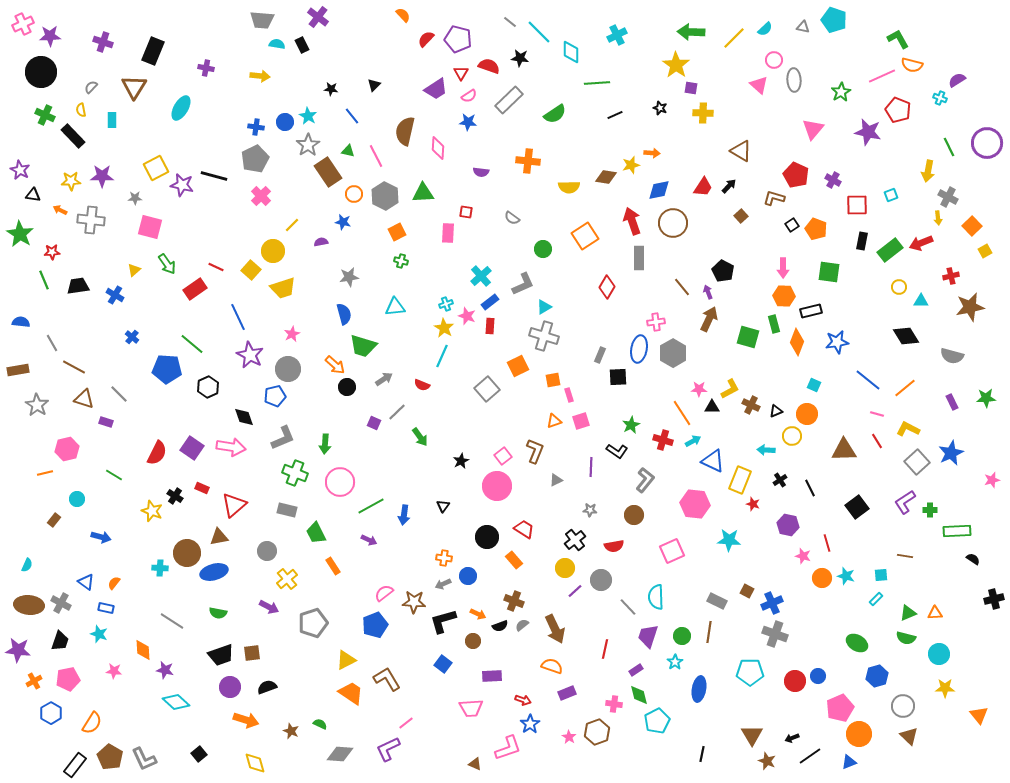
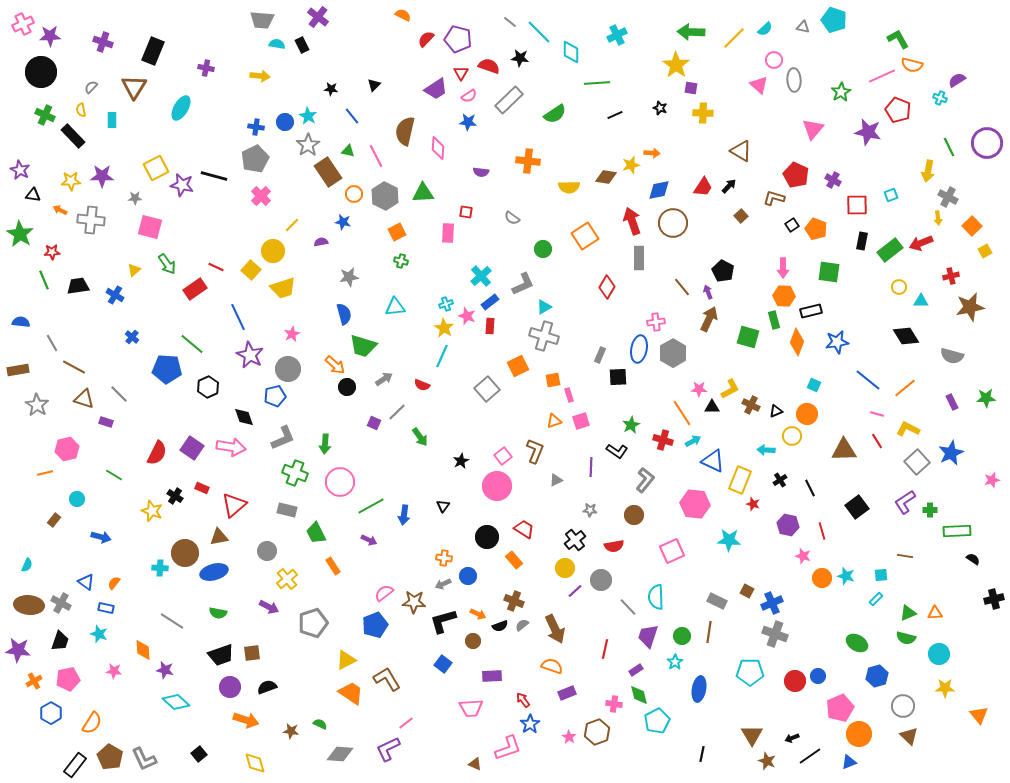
orange semicircle at (403, 15): rotated 21 degrees counterclockwise
green rectangle at (774, 324): moved 4 px up
red line at (827, 543): moved 5 px left, 12 px up
brown circle at (187, 553): moved 2 px left
red arrow at (523, 700): rotated 147 degrees counterclockwise
brown star at (291, 731): rotated 14 degrees counterclockwise
